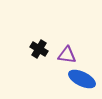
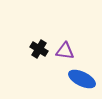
purple triangle: moved 2 px left, 4 px up
